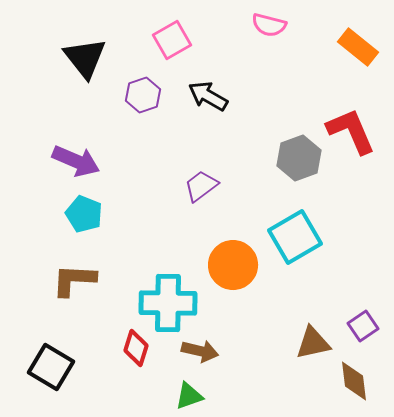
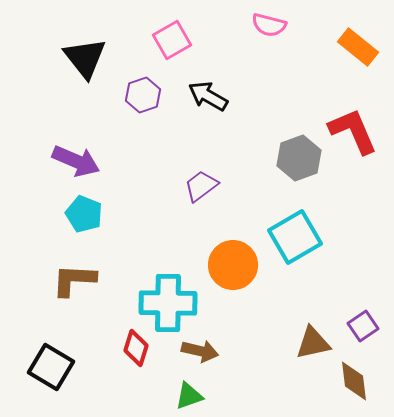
red L-shape: moved 2 px right
